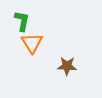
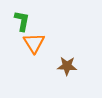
orange triangle: moved 2 px right
